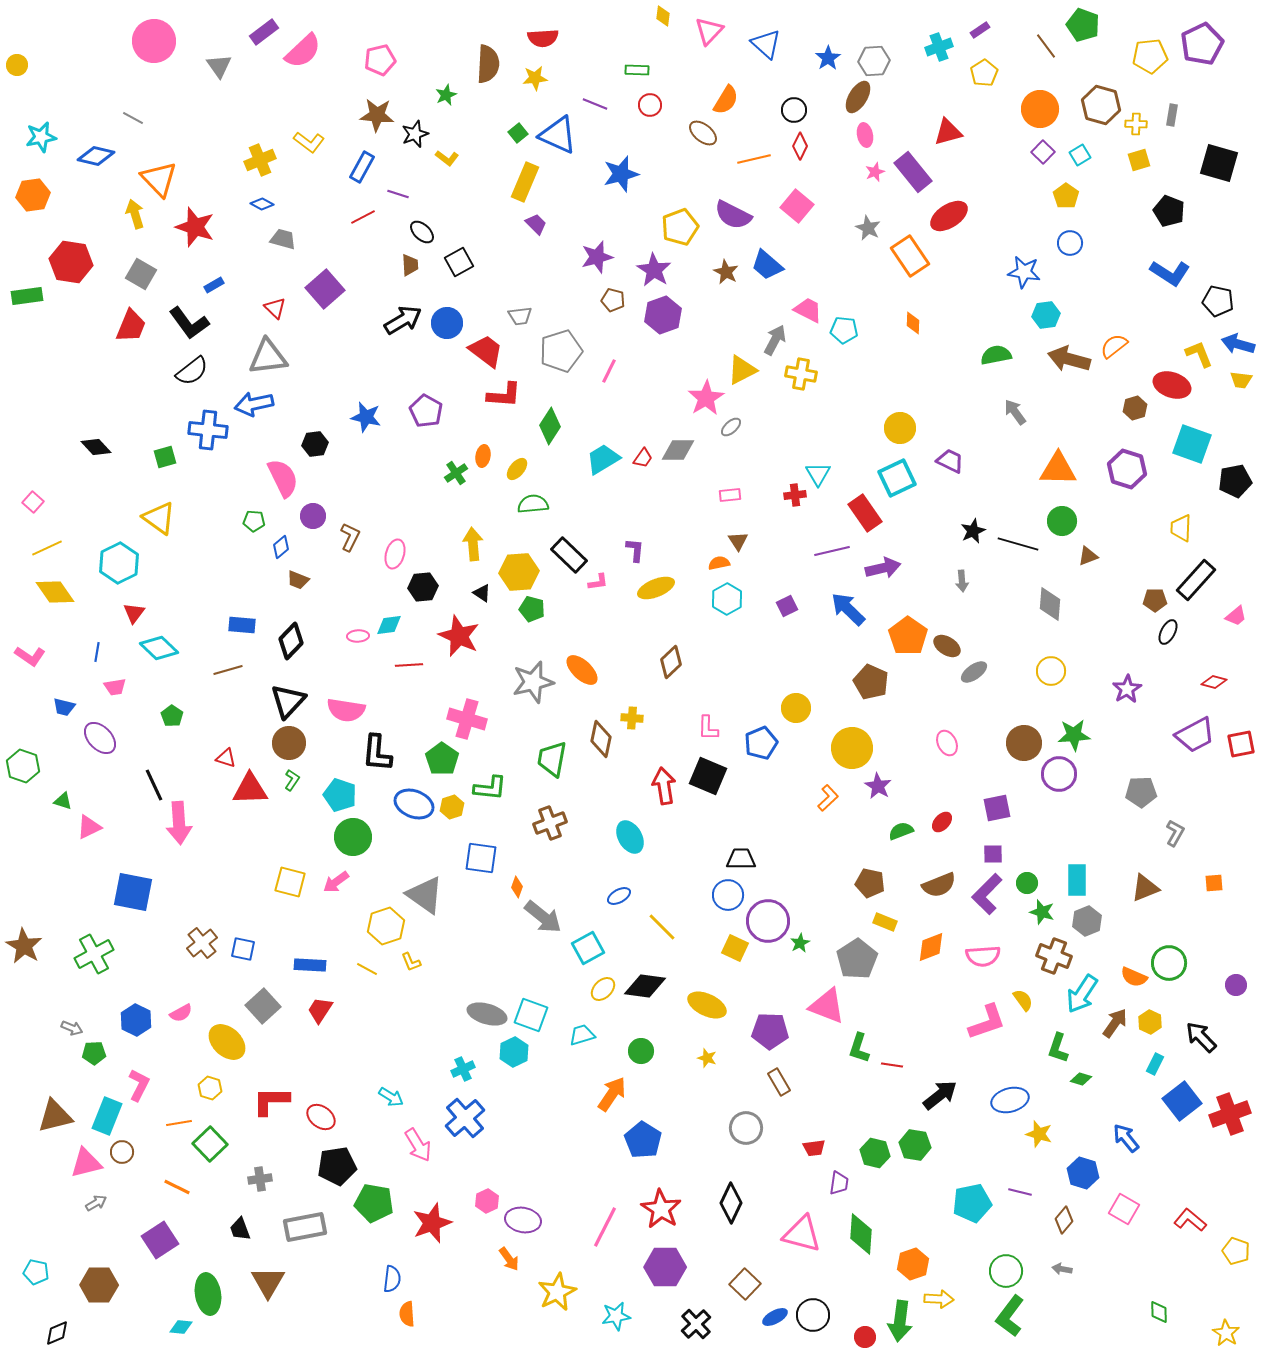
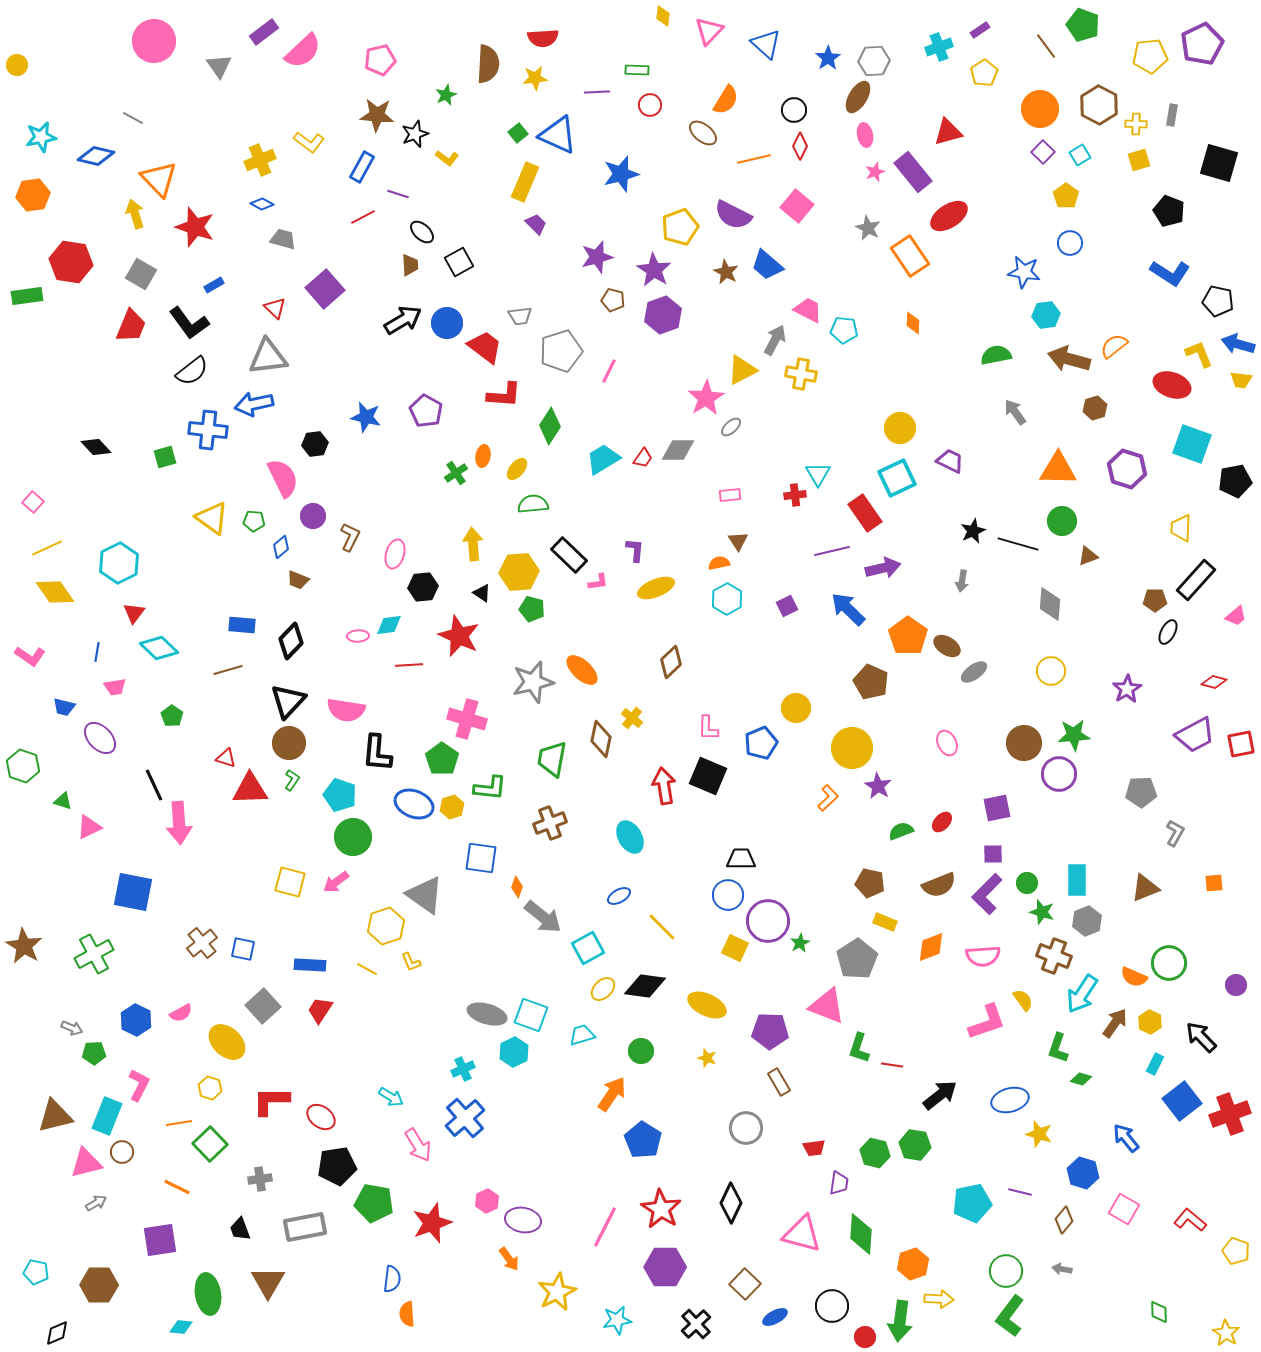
purple line at (595, 104): moved 2 px right, 12 px up; rotated 25 degrees counterclockwise
brown hexagon at (1101, 105): moved 2 px left; rotated 12 degrees clockwise
red trapezoid at (486, 351): moved 1 px left, 4 px up
brown hexagon at (1135, 408): moved 40 px left
yellow triangle at (159, 518): moved 53 px right
gray arrow at (962, 581): rotated 15 degrees clockwise
yellow cross at (632, 718): rotated 35 degrees clockwise
purple square at (160, 1240): rotated 24 degrees clockwise
black circle at (813, 1315): moved 19 px right, 9 px up
cyan star at (616, 1316): moved 1 px right, 4 px down
